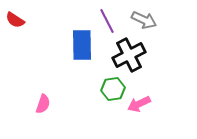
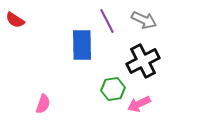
black cross: moved 14 px right, 6 px down
